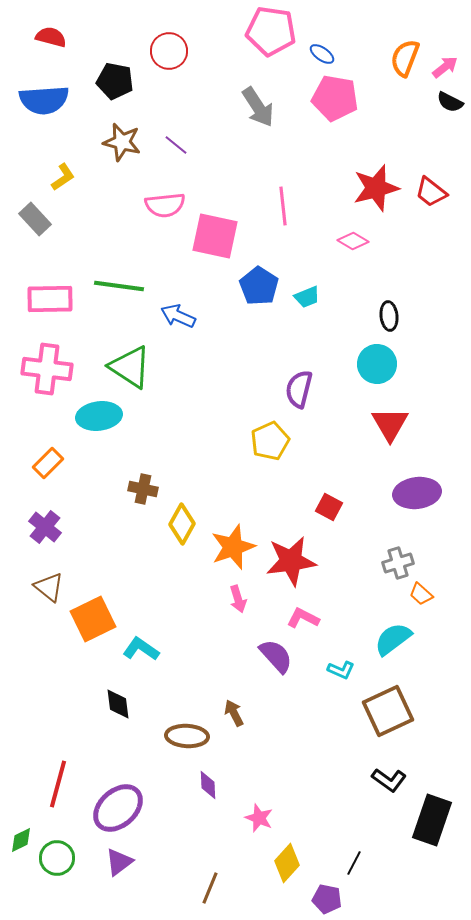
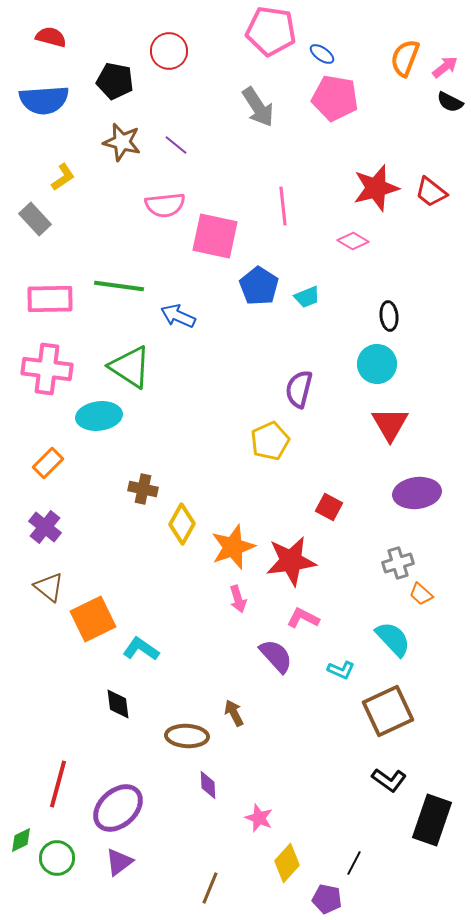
cyan semicircle at (393, 639): rotated 84 degrees clockwise
